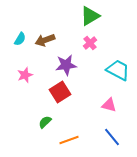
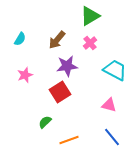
brown arrow: moved 12 px right; rotated 30 degrees counterclockwise
purple star: moved 1 px right, 1 px down
cyan trapezoid: moved 3 px left
